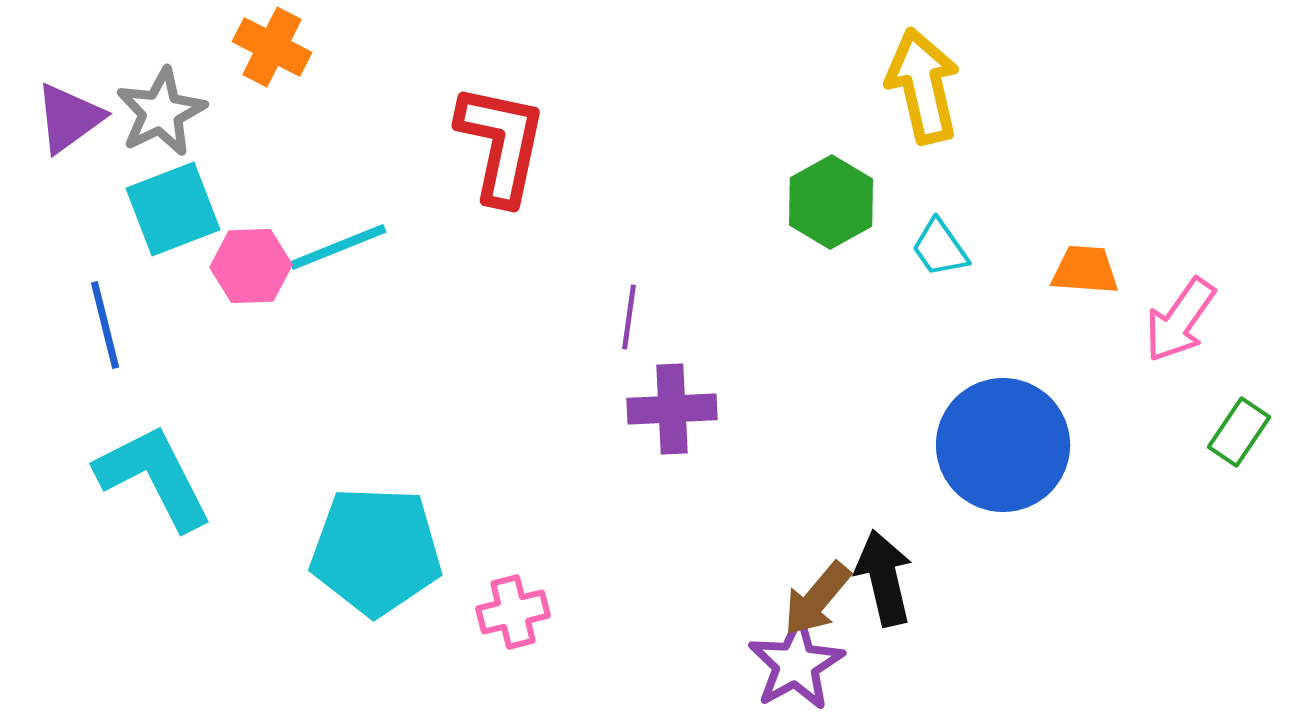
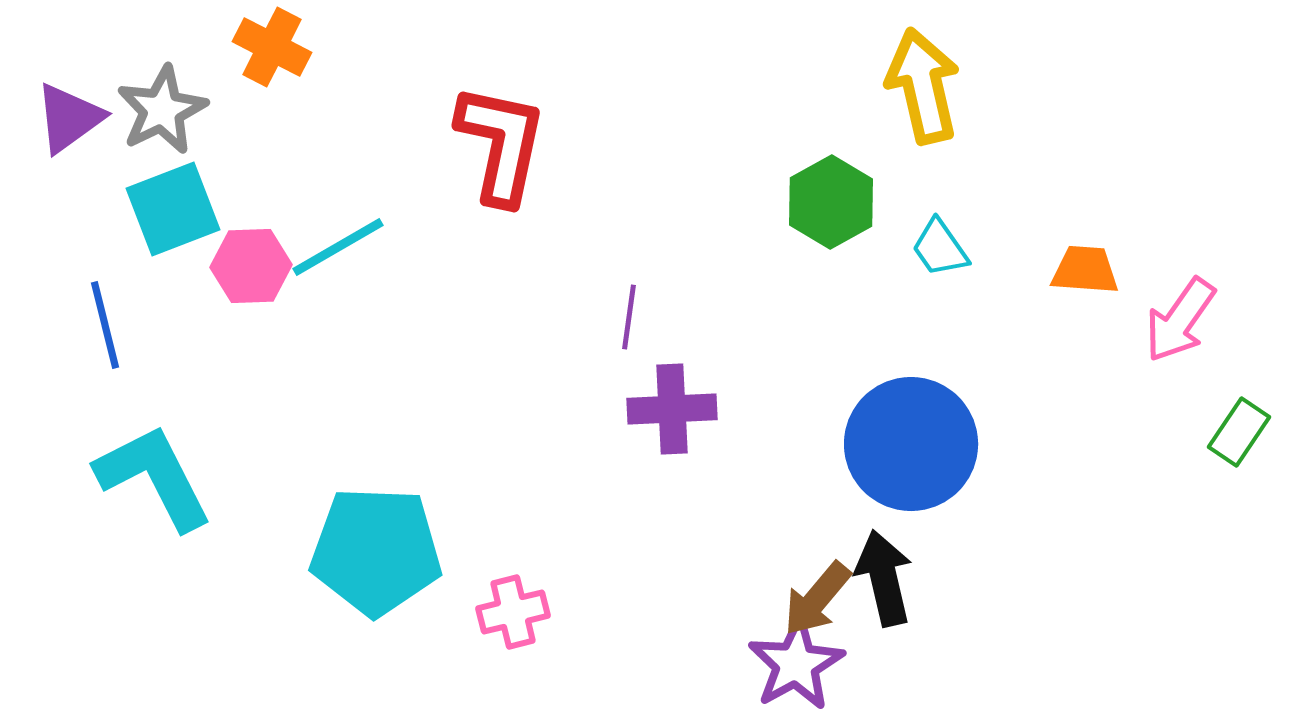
gray star: moved 1 px right, 2 px up
cyan line: rotated 8 degrees counterclockwise
blue circle: moved 92 px left, 1 px up
